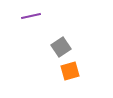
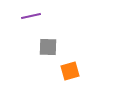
gray square: moved 13 px left; rotated 36 degrees clockwise
